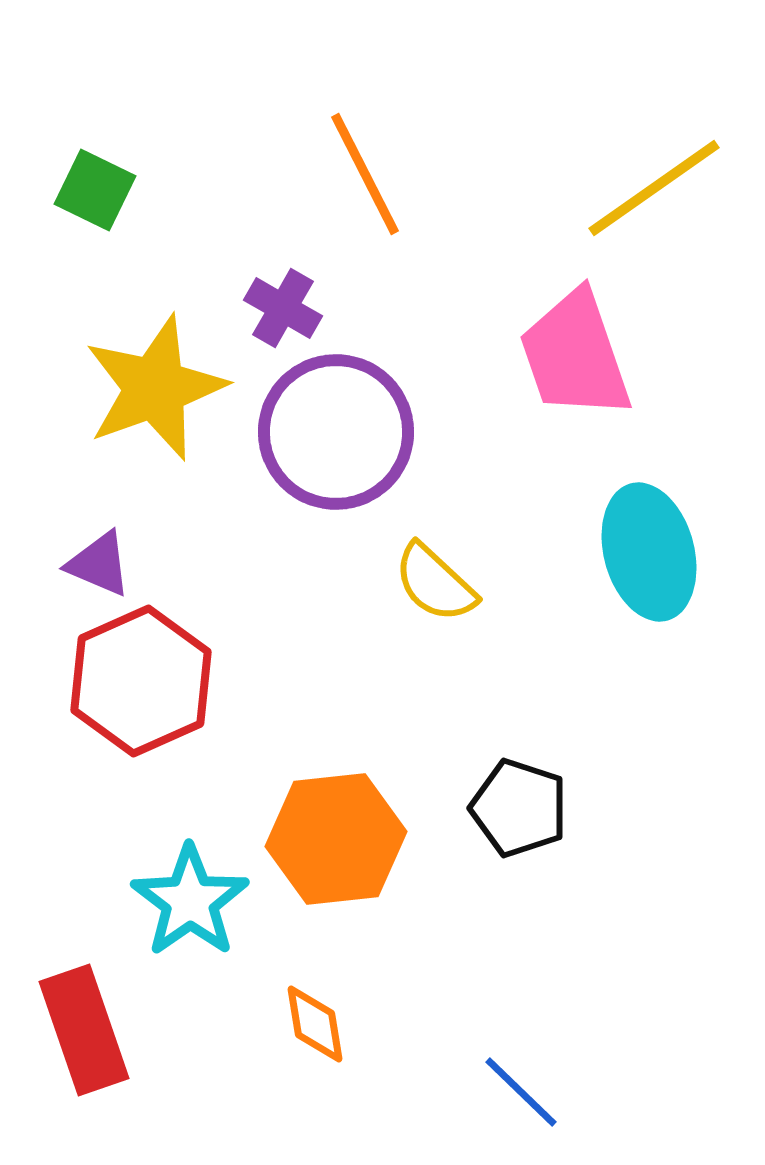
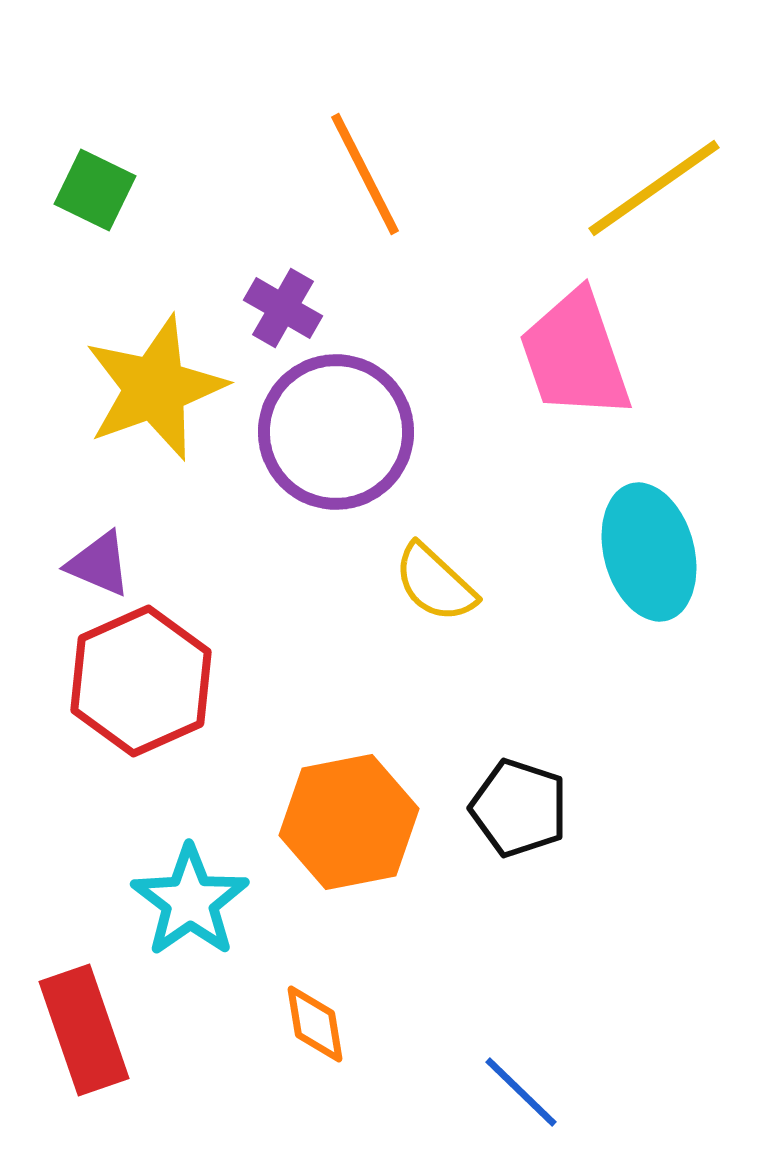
orange hexagon: moved 13 px right, 17 px up; rotated 5 degrees counterclockwise
